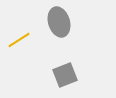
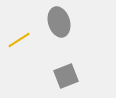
gray square: moved 1 px right, 1 px down
